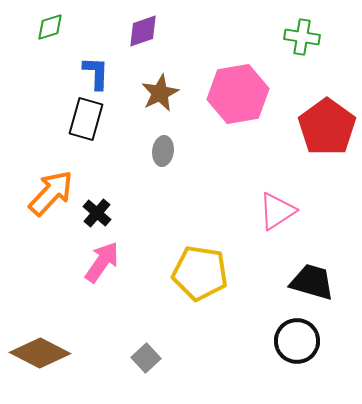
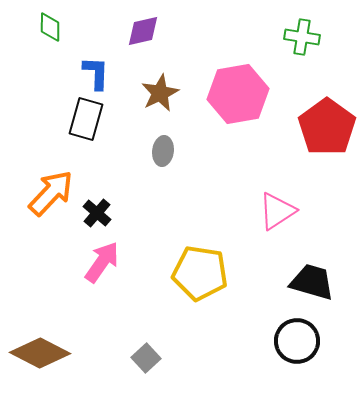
green diamond: rotated 72 degrees counterclockwise
purple diamond: rotated 6 degrees clockwise
